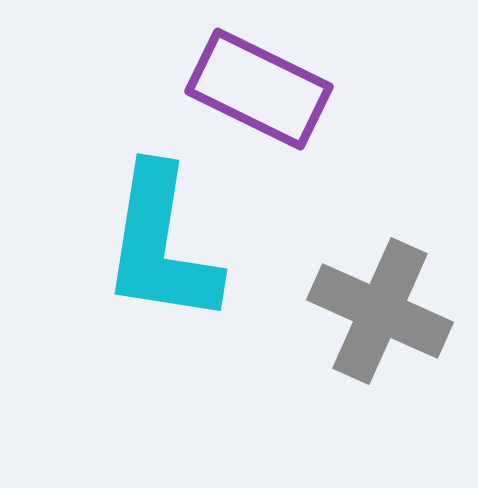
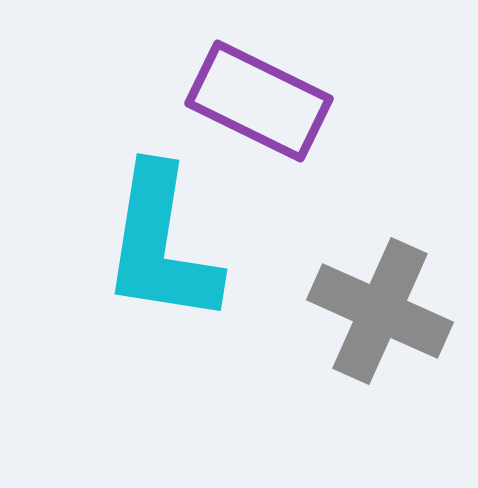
purple rectangle: moved 12 px down
